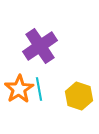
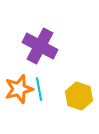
purple cross: rotated 28 degrees counterclockwise
orange star: rotated 16 degrees clockwise
